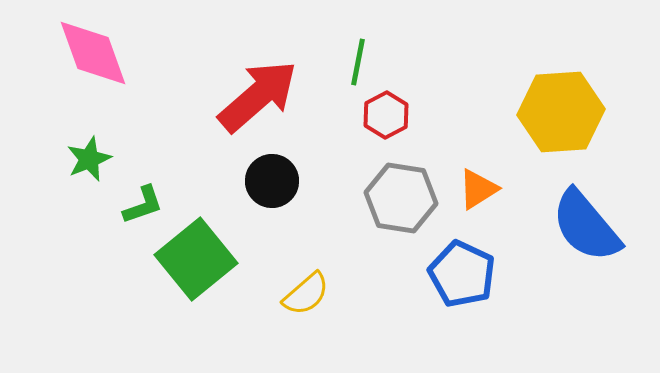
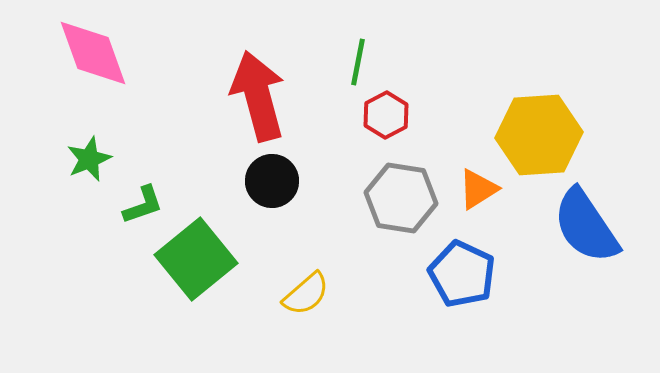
red arrow: rotated 64 degrees counterclockwise
yellow hexagon: moved 22 px left, 23 px down
blue semicircle: rotated 6 degrees clockwise
